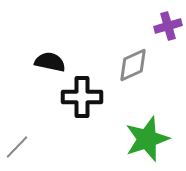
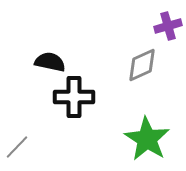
gray diamond: moved 9 px right
black cross: moved 8 px left
green star: rotated 21 degrees counterclockwise
